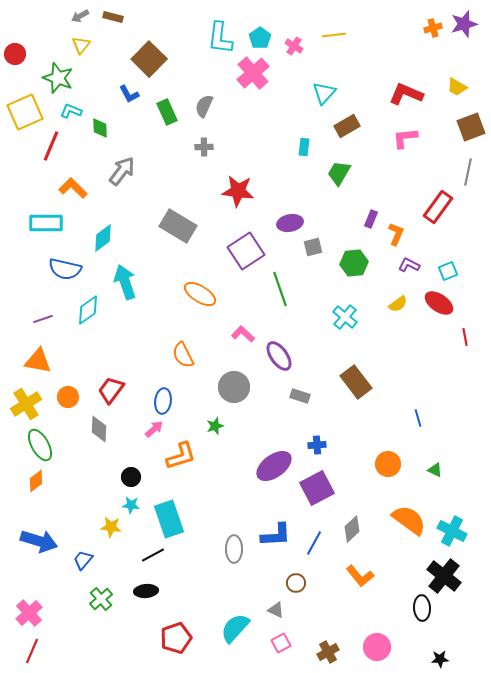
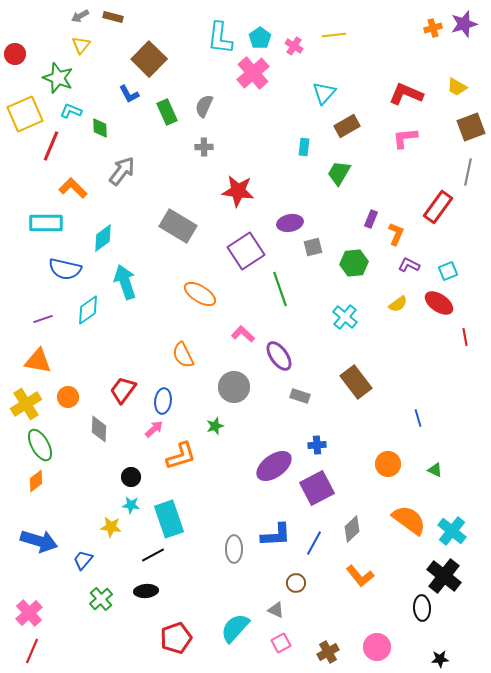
yellow square at (25, 112): moved 2 px down
red trapezoid at (111, 390): moved 12 px right
cyan cross at (452, 531): rotated 12 degrees clockwise
